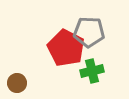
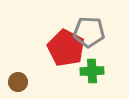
green cross: rotated 10 degrees clockwise
brown circle: moved 1 px right, 1 px up
